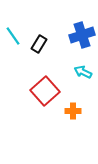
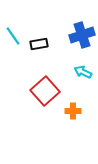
black rectangle: rotated 48 degrees clockwise
